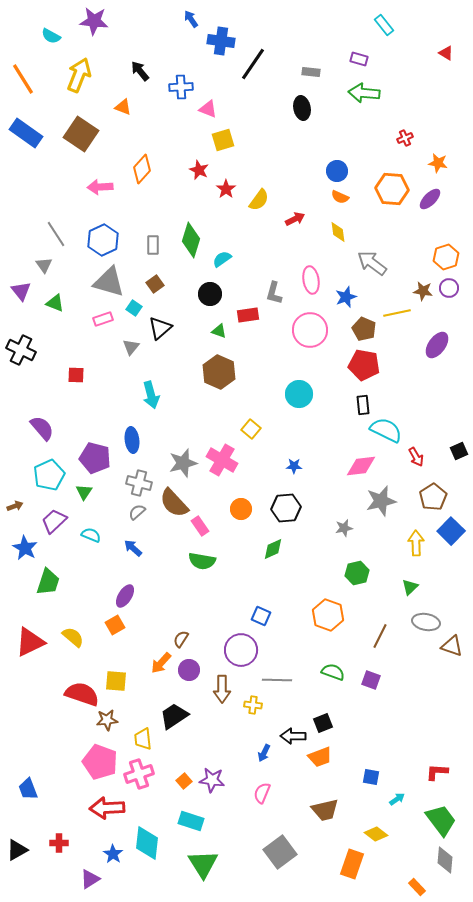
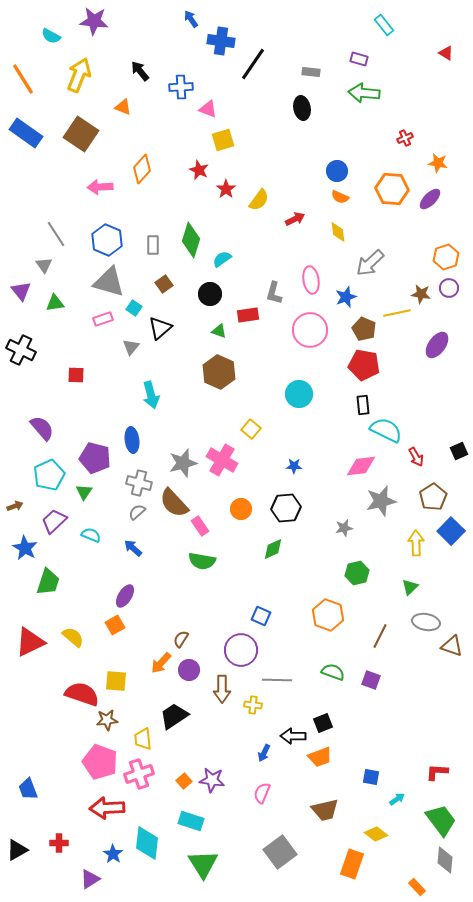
blue hexagon at (103, 240): moved 4 px right; rotated 12 degrees counterclockwise
gray arrow at (372, 263): moved 2 px left; rotated 80 degrees counterclockwise
brown square at (155, 284): moved 9 px right
brown star at (423, 291): moved 2 px left, 3 px down
green triangle at (55, 303): rotated 30 degrees counterclockwise
